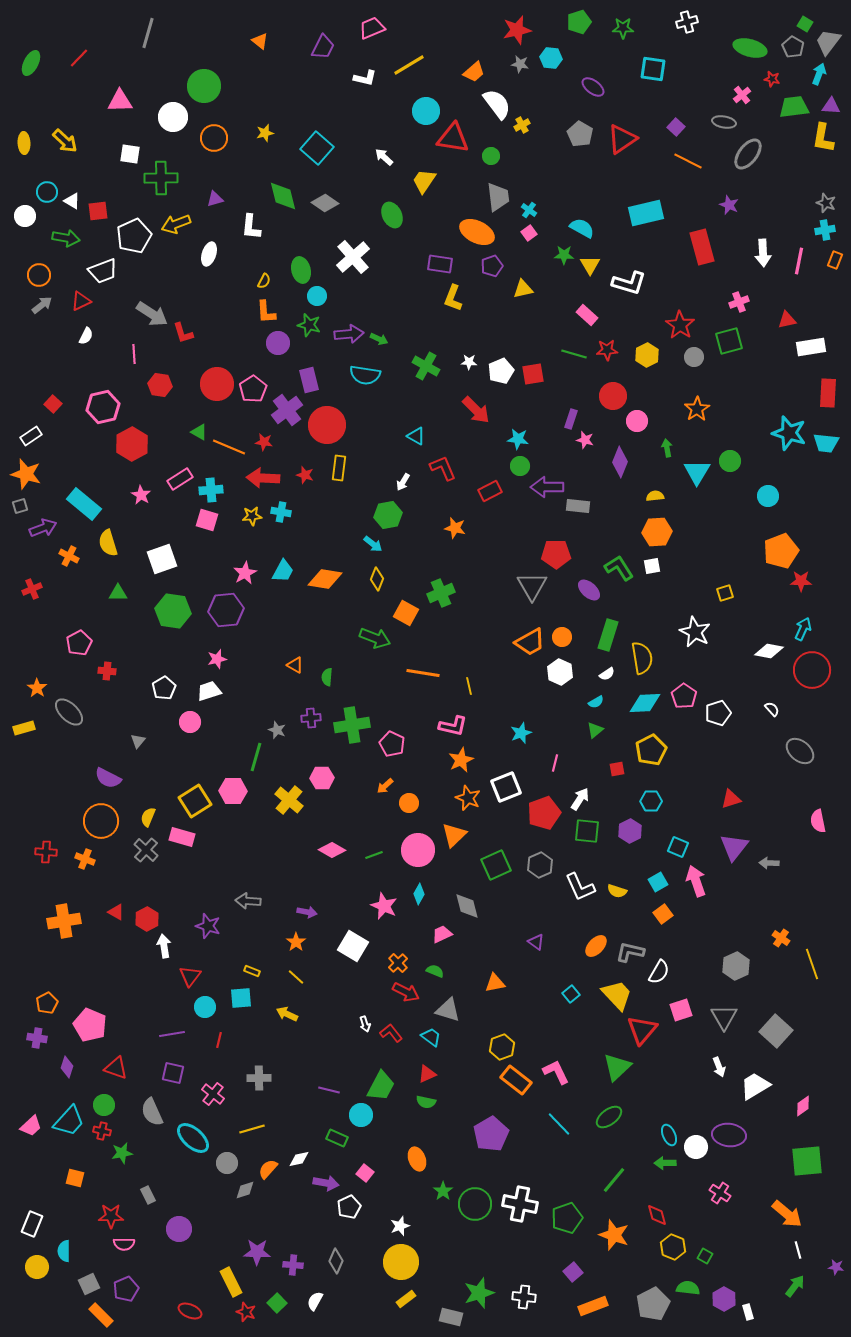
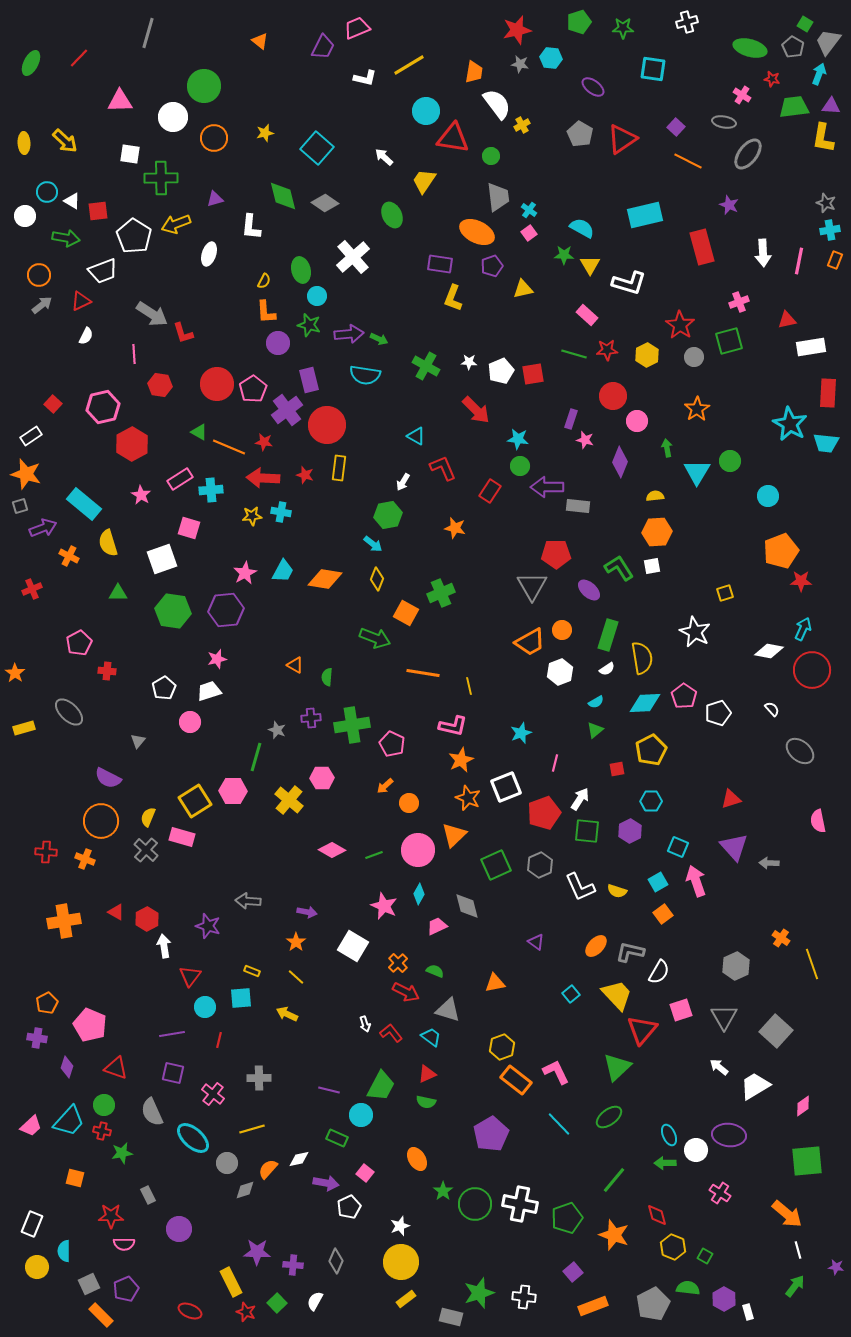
pink trapezoid at (372, 28): moved 15 px left
orange trapezoid at (474, 72): rotated 40 degrees counterclockwise
pink cross at (742, 95): rotated 18 degrees counterclockwise
cyan rectangle at (646, 213): moved 1 px left, 2 px down
cyan cross at (825, 230): moved 5 px right
white pentagon at (134, 236): rotated 16 degrees counterclockwise
cyan star at (789, 433): moved 1 px right, 9 px up; rotated 12 degrees clockwise
red rectangle at (490, 491): rotated 30 degrees counterclockwise
pink square at (207, 520): moved 18 px left, 8 px down
orange circle at (562, 637): moved 7 px up
white hexagon at (560, 672): rotated 15 degrees clockwise
white semicircle at (607, 674): moved 5 px up
orange star at (37, 688): moved 22 px left, 15 px up
purple triangle at (734, 847): rotated 20 degrees counterclockwise
pink trapezoid at (442, 934): moved 5 px left, 8 px up
white arrow at (719, 1067): rotated 150 degrees clockwise
white circle at (696, 1147): moved 3 px down
orange ellipse at (417, 1159): rotated 10 degrees counterclockwise
